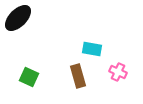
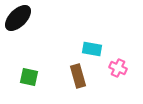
pink cross: moved 4 px up
green square: rotated 12 degrees counterclockwise
